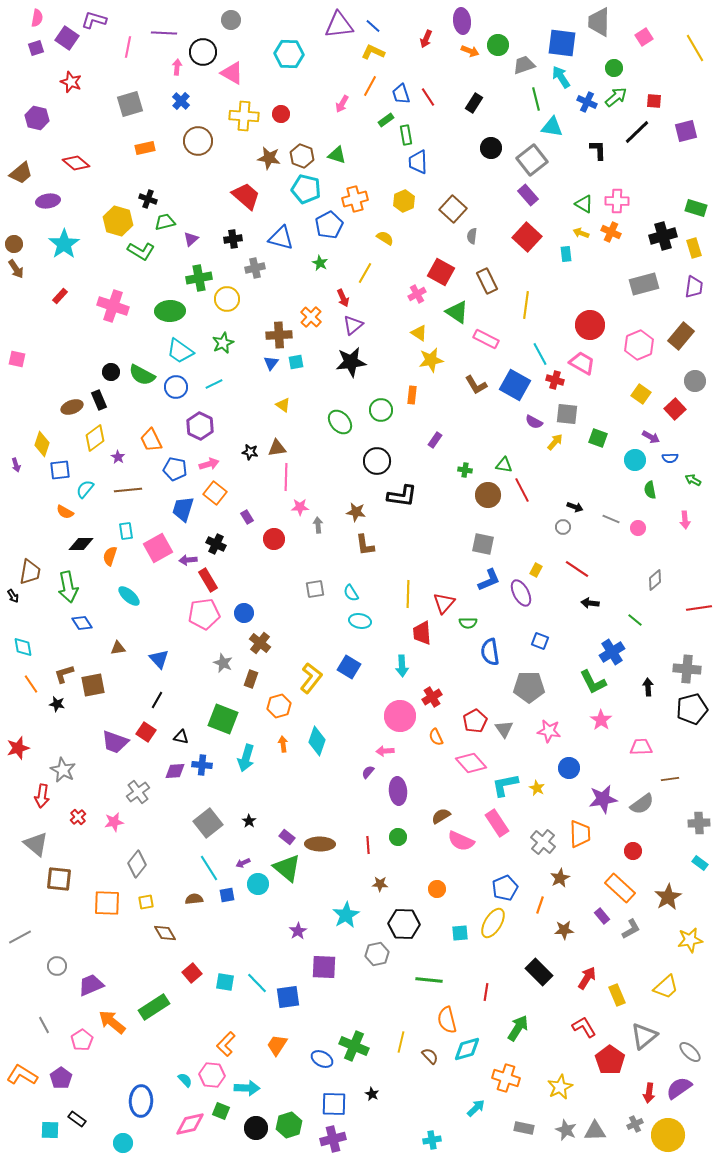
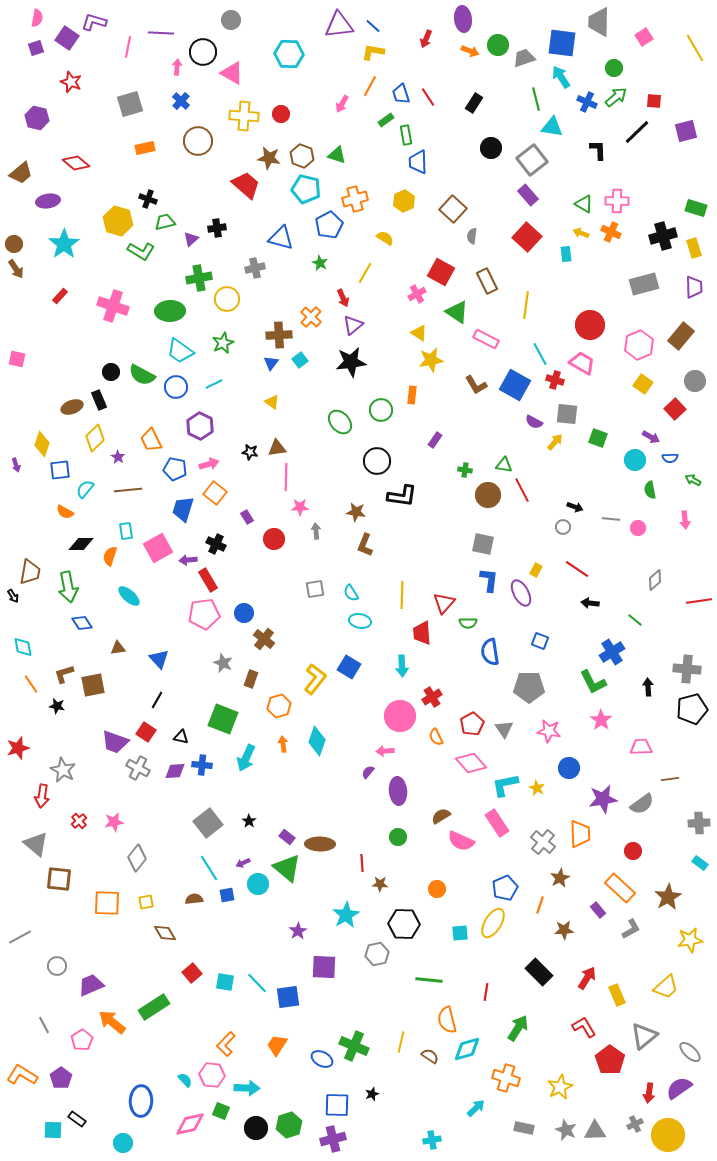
purple L-shape at (94, 20): moved 2 px down
purple ellipse at (462, 21): moved 1 px right, 2 px up
purple line at (164, 33): moved 3 px left
yellow L-shape at (373, 52): rotated 15 degrees counterclockwise
gray trapezoid at (524, 65): moved 7 px up
red trapezoid at (246, 196): moved 11 px up
black cross at (233, 239): moved 16 px left, 11 px up
purple trapezoid at (694, 287): rotated 10 degrees counterclockwise
cyan square at (296, 362): moved 4 px right, 2 px up; rotated 28 degrees counterclockwise
yellow square at (641, 394): moved 2 px right, 10 px up
yellow triangle at (283, 405): moved 11 px left, 3 px up
yellow diamond at (95, 438): rotated 8 degrees counterclockwise
gray line at (611, 519): rotated 18 degrees counterclockwise
gray arrow at (318, 525): moved 2 px left, 6 px down
brown L-shape at (365, 545): rotated 30 degrees clockwise
blue L-shape at (489, 580): rotated 60 degrees counterclockwise
yellow line at (408, 594): moved 6 px left, 1 px down
red line at (699, 608): moved 7 px up
brown cross at (260, 643): moved 4 px right, 4 px up
yellow L-shape at (311, 678): moved 4 px right, 1 px down
black star at (57, 704): moved 2 px down
red pentagon at (475, 721): moved 3 px left, 3 px down
cyan arrow at (246, 758): rotated 8 degrees clockwise
gray cross at (138, 792): moved 24 px up; rotated 25 degrees counterclockwise
red cross at (78, 817): moved 1 px right, 4 px down
red line at (368, 845): moved 6 px left, 18 px down
gray diamond at (137, 864): moved 6 px up
purple rectangle at (602, 916): moved 4 px left, 6 px up
brown semicircle at (430, 1056): rotated 12 degrees counterclockwise
black star at (372, 1094): rotated 24 degrees clockwise
blue square at (334, 1104): moved 3 px right, 1 px down
cyan square at (50, 1130): moved 3 px right
